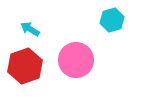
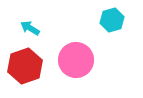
cyan arrow: moved 1 px up
